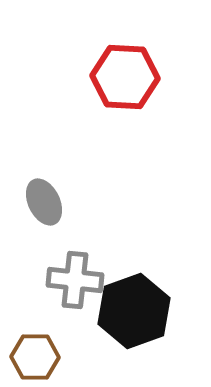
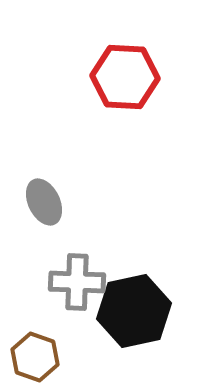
gray cross: moved 2 px right, 2 px down; rotated 4 degrees counterclockwise
black hexagon: rotated 8 degrees clockwise
brown hexagon: rotated 18 degrees clockwise
